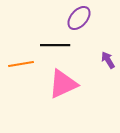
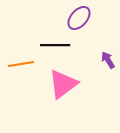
pink triangle: rotated 12 degrees counterclockwise
